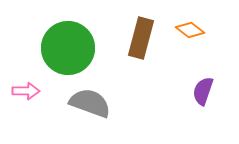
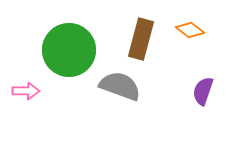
brown rectangle: moved 1 px down
green circle: moved 1 px right, 2 px down
gray semicircle: moved 30 px right, 17 px up
